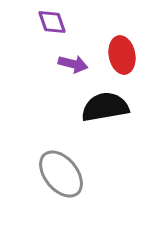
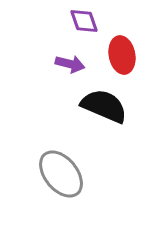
purple diamond: moved 32 px right, 1 px up
purple arrow: moved 3 px left
black semicircle: moved 1 px left, 1 px up; rotated 33 degrees clockwise
